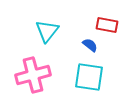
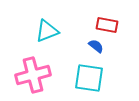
cyan triangle: rotated 30 degrees clockwise
blue semicircle: moved 6 px right, 1 px down
cyan square: moved 1 px down
